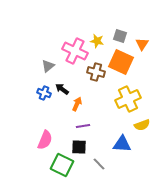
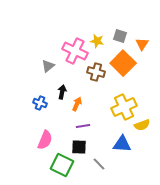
orange square: moved 2 px right, 1 px down; rotated 20 degrees clockwise
black arrow: moved 3 px down; rotated 64 degrees clockwise
blue cross: moved 4 px left, 10 px down
yellow cross: moved 4 px left, 8 px down
